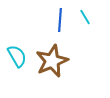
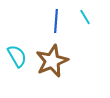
blue line: moved 4 px left, 1 px down
